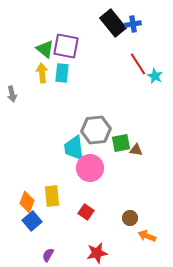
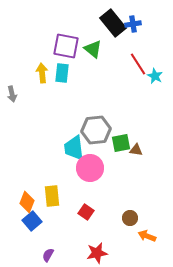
green triangle: moved 48 px right
